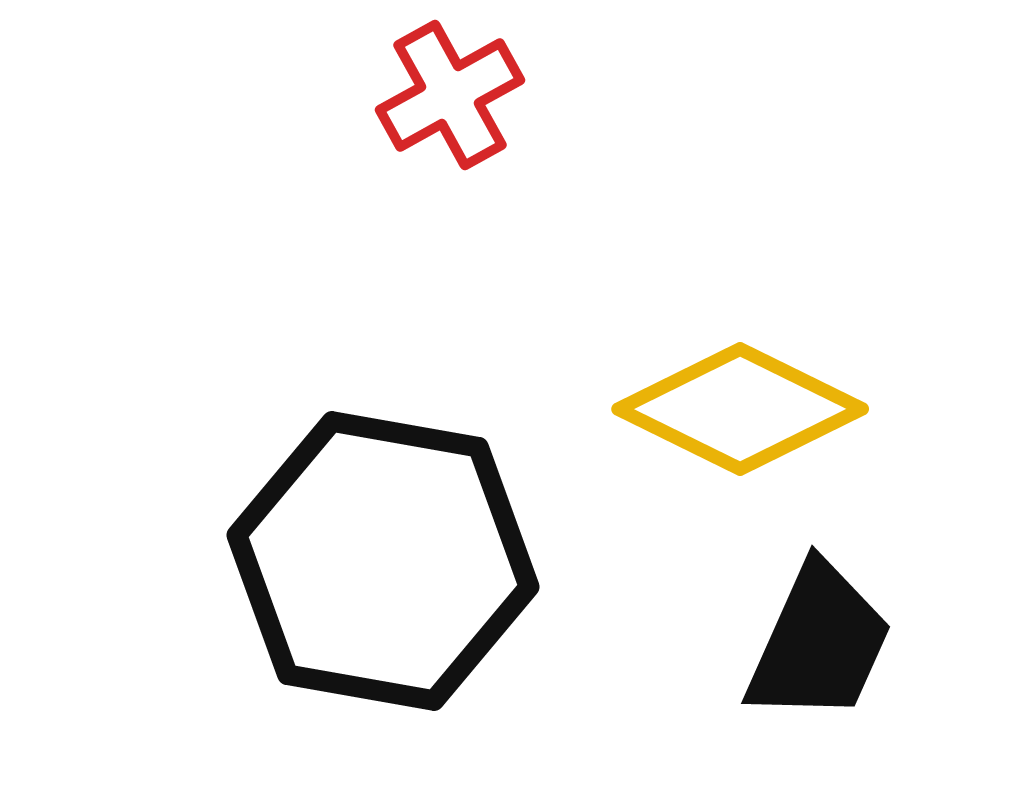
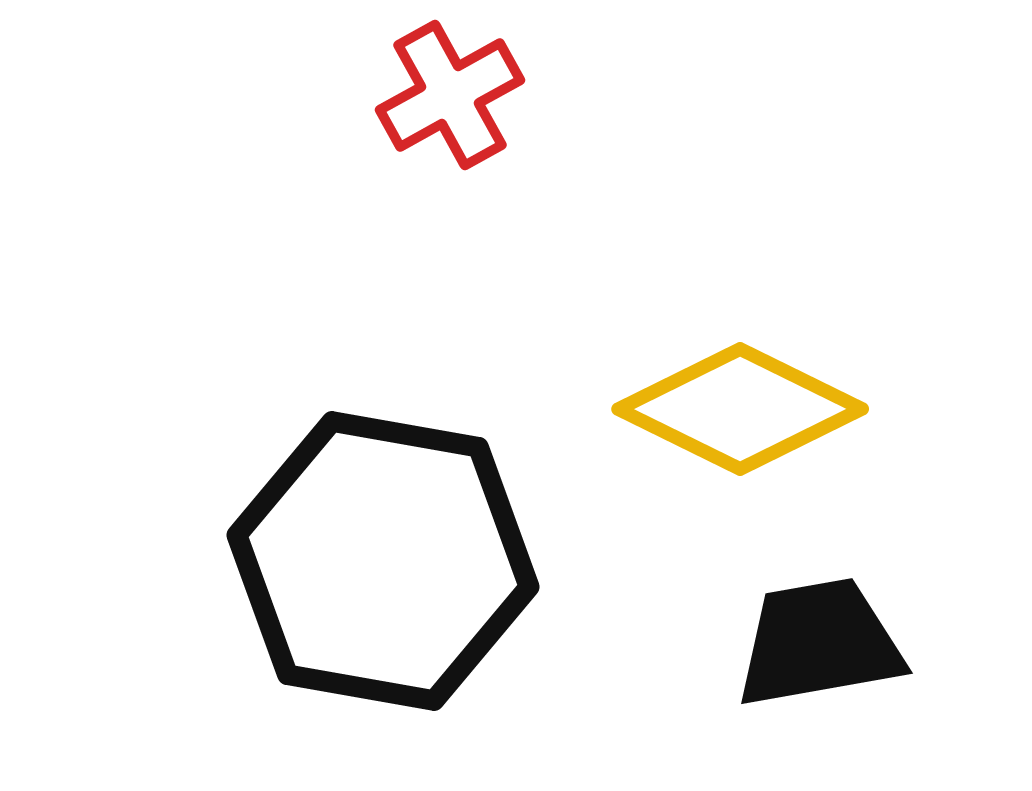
black trapezoid: rotated 124 degrees counterclockwise
